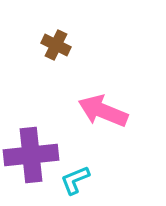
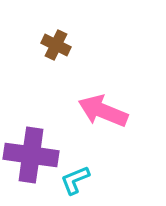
purple cross: rotated 14 degrees clockwise
